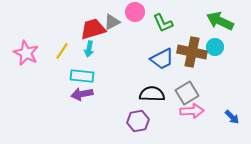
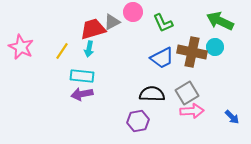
pink circle: moved 2 px left
pink star: moved 5 px left, 6 px up
blue trapezoid: moved 1 px up
